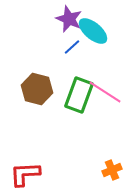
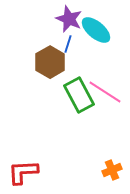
cyan ellipse: moved 3 px right, 1 px up
blue line: moved 4 px left, 3 px up; rotated 30 degrees counterclockwise
brown hexagon: moved 13 px right, 27 px up; rotated 16 degrees clockwise
green rectangle: rotated 48 degrees counterclockwise
red L-shape: moved 2 px left, 2 px up
